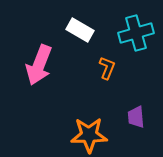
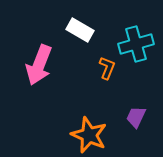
cyan cross: moved 11 px down
purple trapezoid: rotated 30 degrees clockwise
orange star: rotated 24 degrees clockwise
